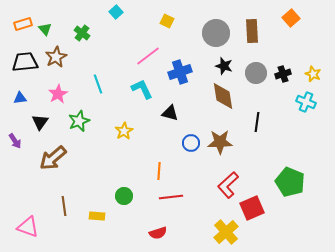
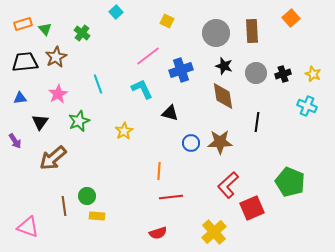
blue cross at (180, 72): moved 1 px right, 2 px up
cyan cross at (306, 102): moved 1 px right, 4 px down
green circle at (124, 196): moved 37 px left
yellow cross at (226, 232): moved 12 px left
